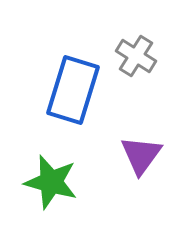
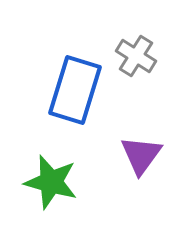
blue rectangle: moved 2 px right
